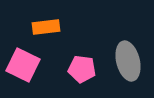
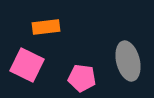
pink square: moved 4 px right
pink pentagon: moved 9 px down
